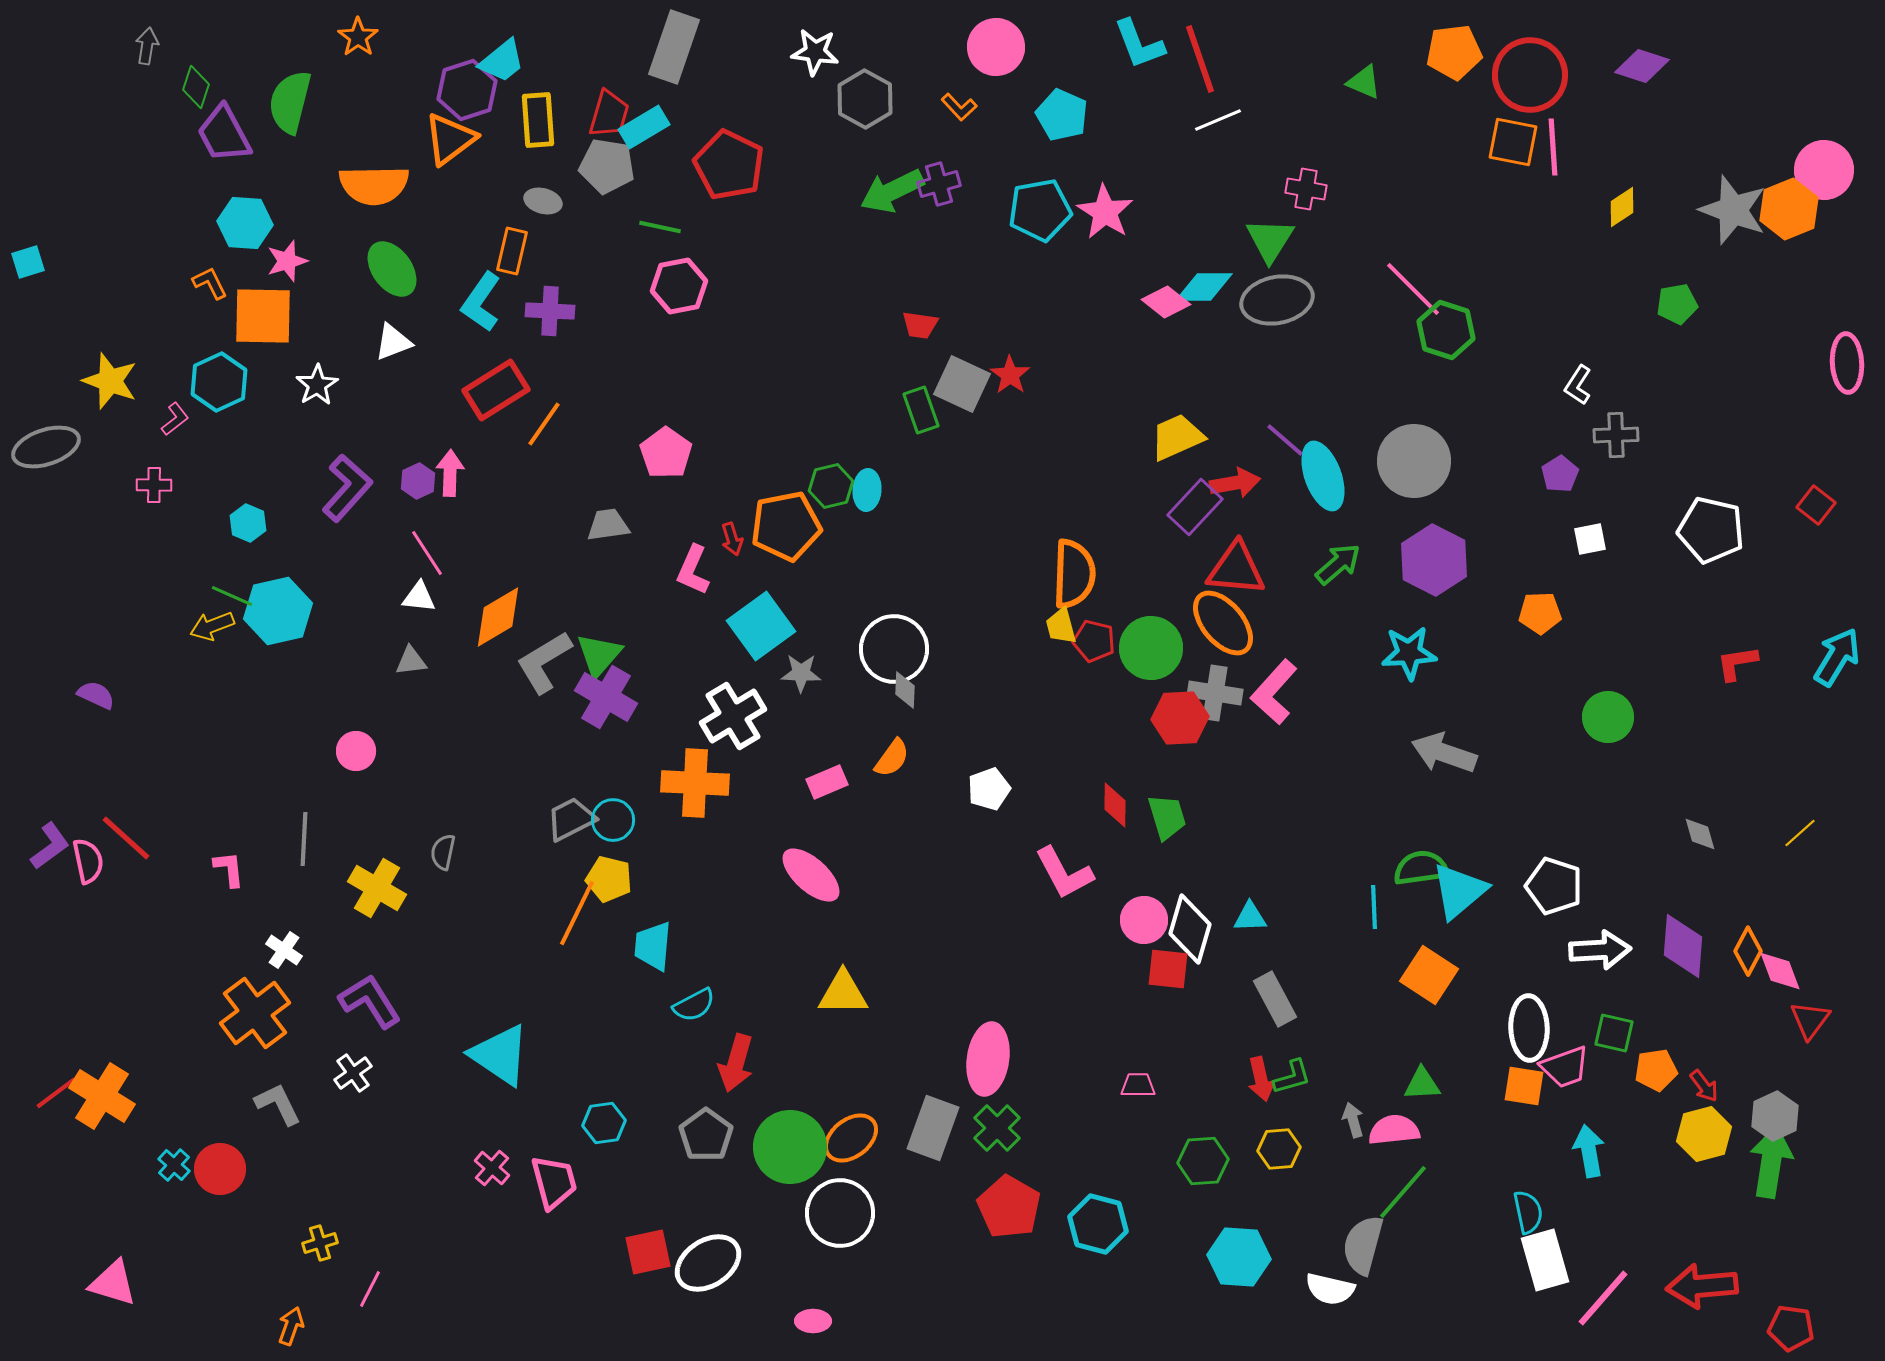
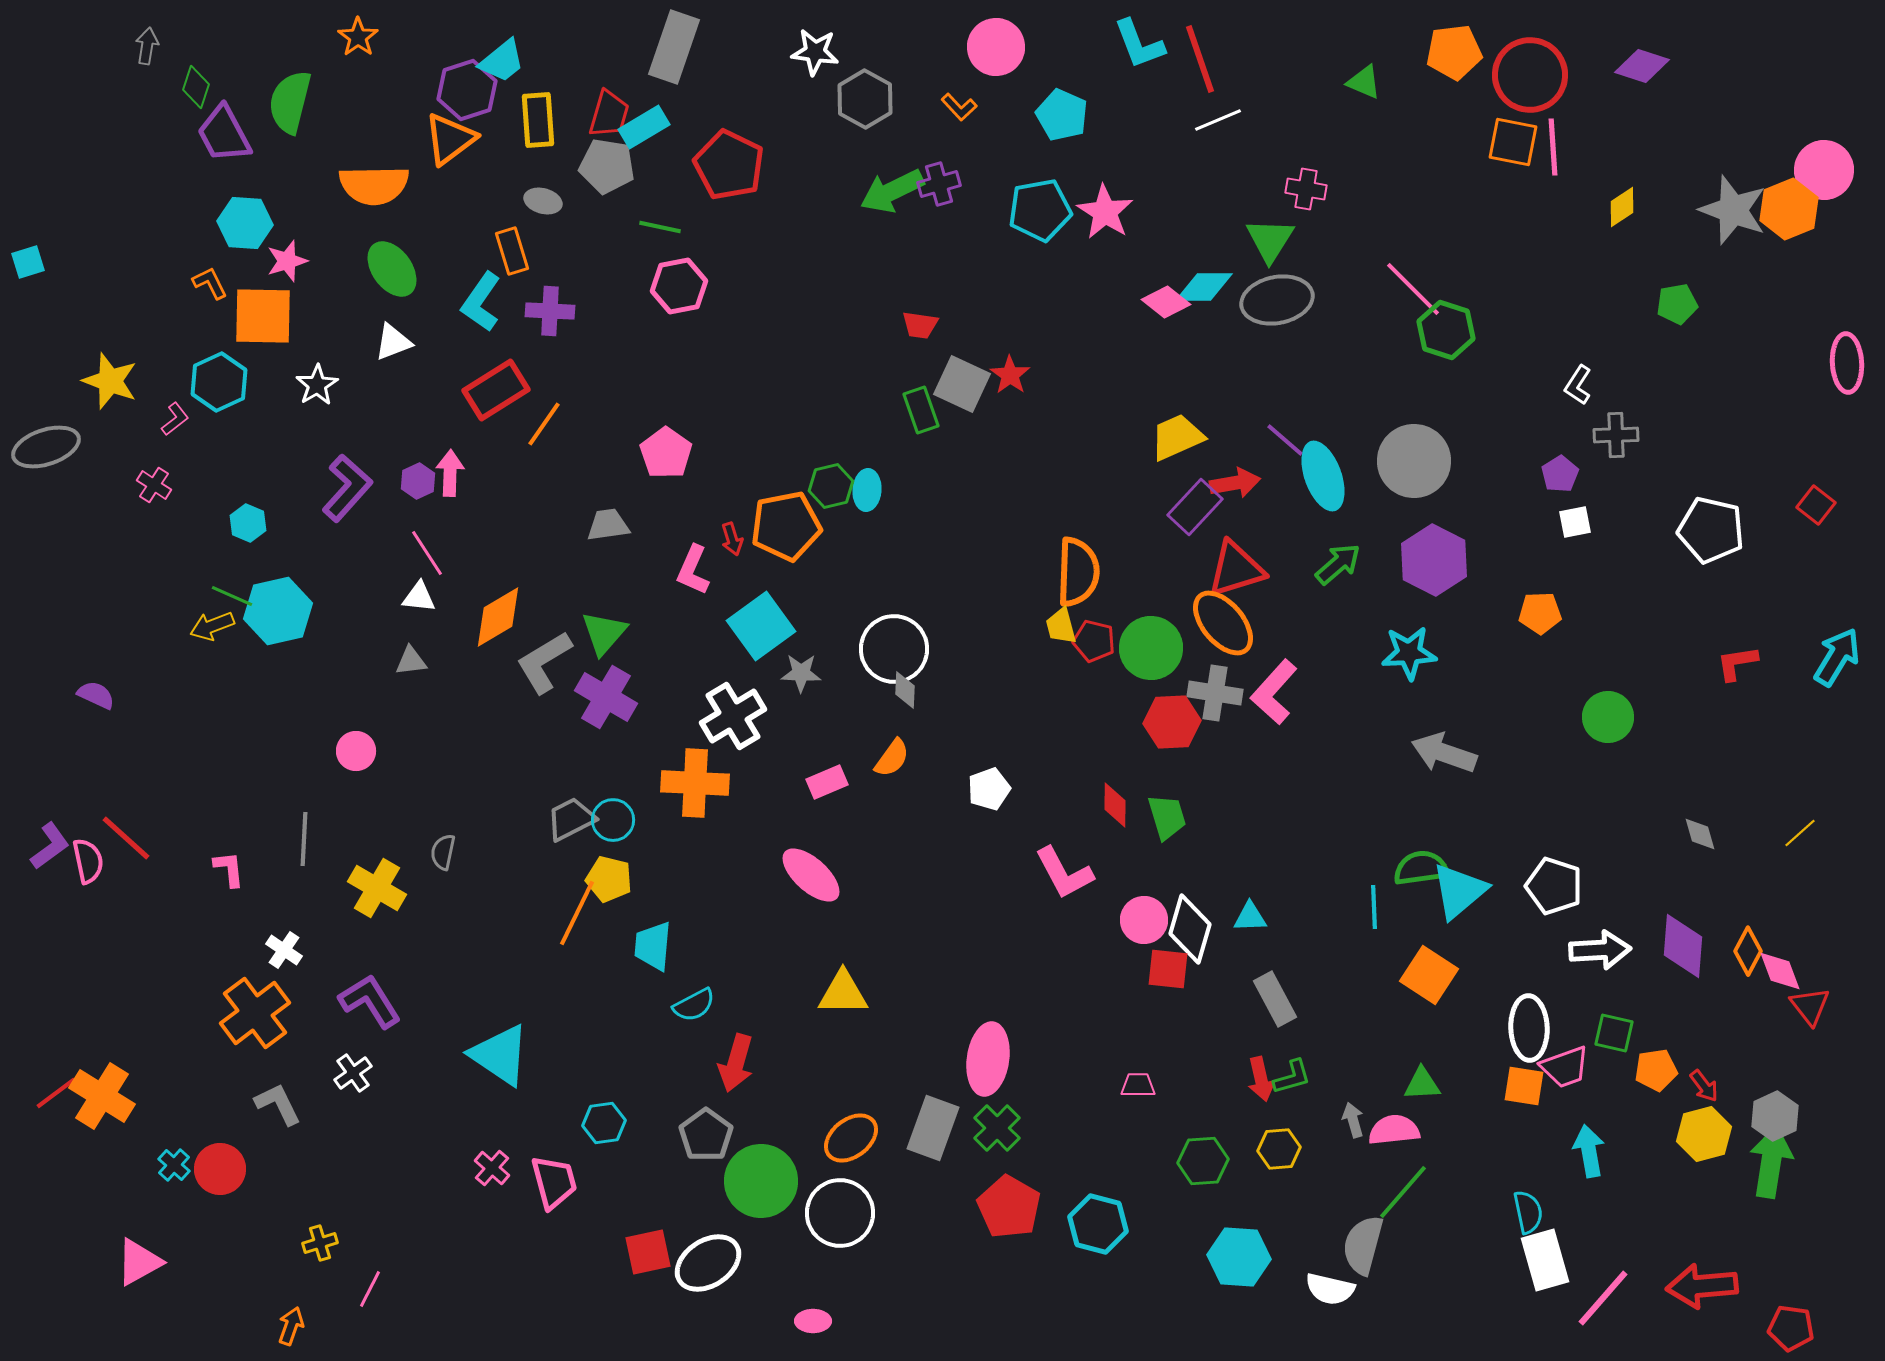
orange rectangle at (512, 251): rotated 30 degrees counterclockwise
pink cross at (154, 485): rotated 32 degrees clockwise
white square at (1590, 539): moved 15 px left, 17 px up
red triangle at (1236, 569): rotated 22 degrees counterclockwise
orange semicircle at (1074, 574): moved 4 px right, 2 px up
green triangle at (599, 655): moved 5 px right, 22 px up
red hexagon at (1180, 718): moved 8 px left, 4 px down
red triangle at (1810, 1020): moved 14 px up; rotated 15 degrees counterclockwise
green circle at (790, 1147): moved 29 px left, 34 px down
pink triangle at (113, 1283): moved 26 px right, 21 px up; rotated 46 degrees counterclockwise
